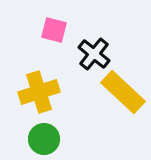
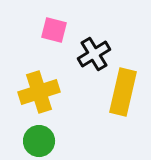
black cross: rotated 20 degrees clockwise
yellow rectangle: rotated 60 degrees clockwise
green circle: moved 5 px left, 2 px down
